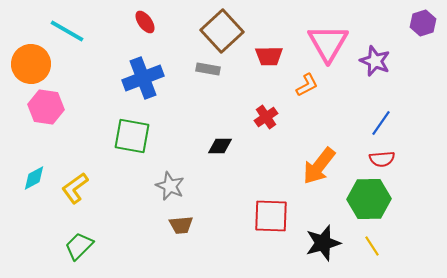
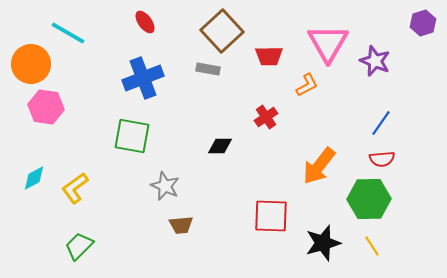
cyan line: moved 1 px right, 2 px down
gray star: moved 5 px left
